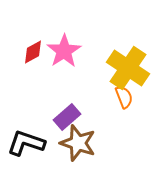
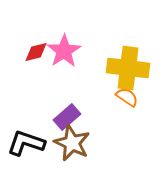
red diamond: moved 3 px right; rotated 15 degrees clockwise
yellow cross: rotated 27 degrees counterclockwise
orange semicircle: moved 3 px right; rotated 35 degrees counterclockwise
brown star: moved 6 px left; rotated 6 degrees clockwise
